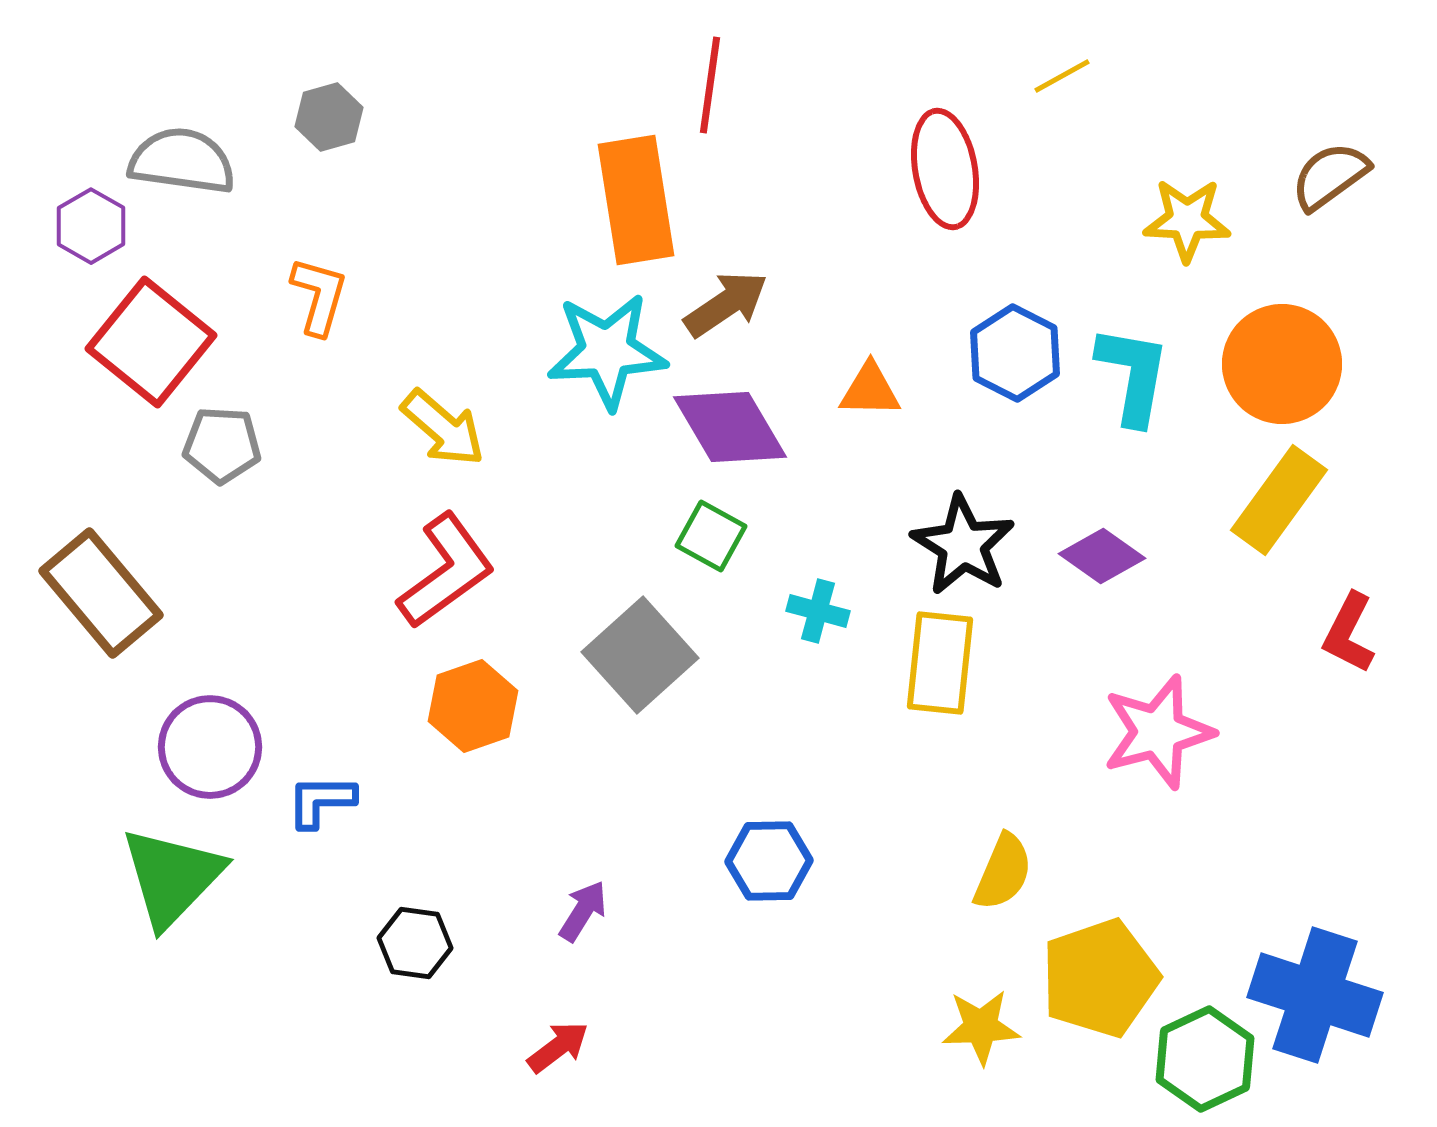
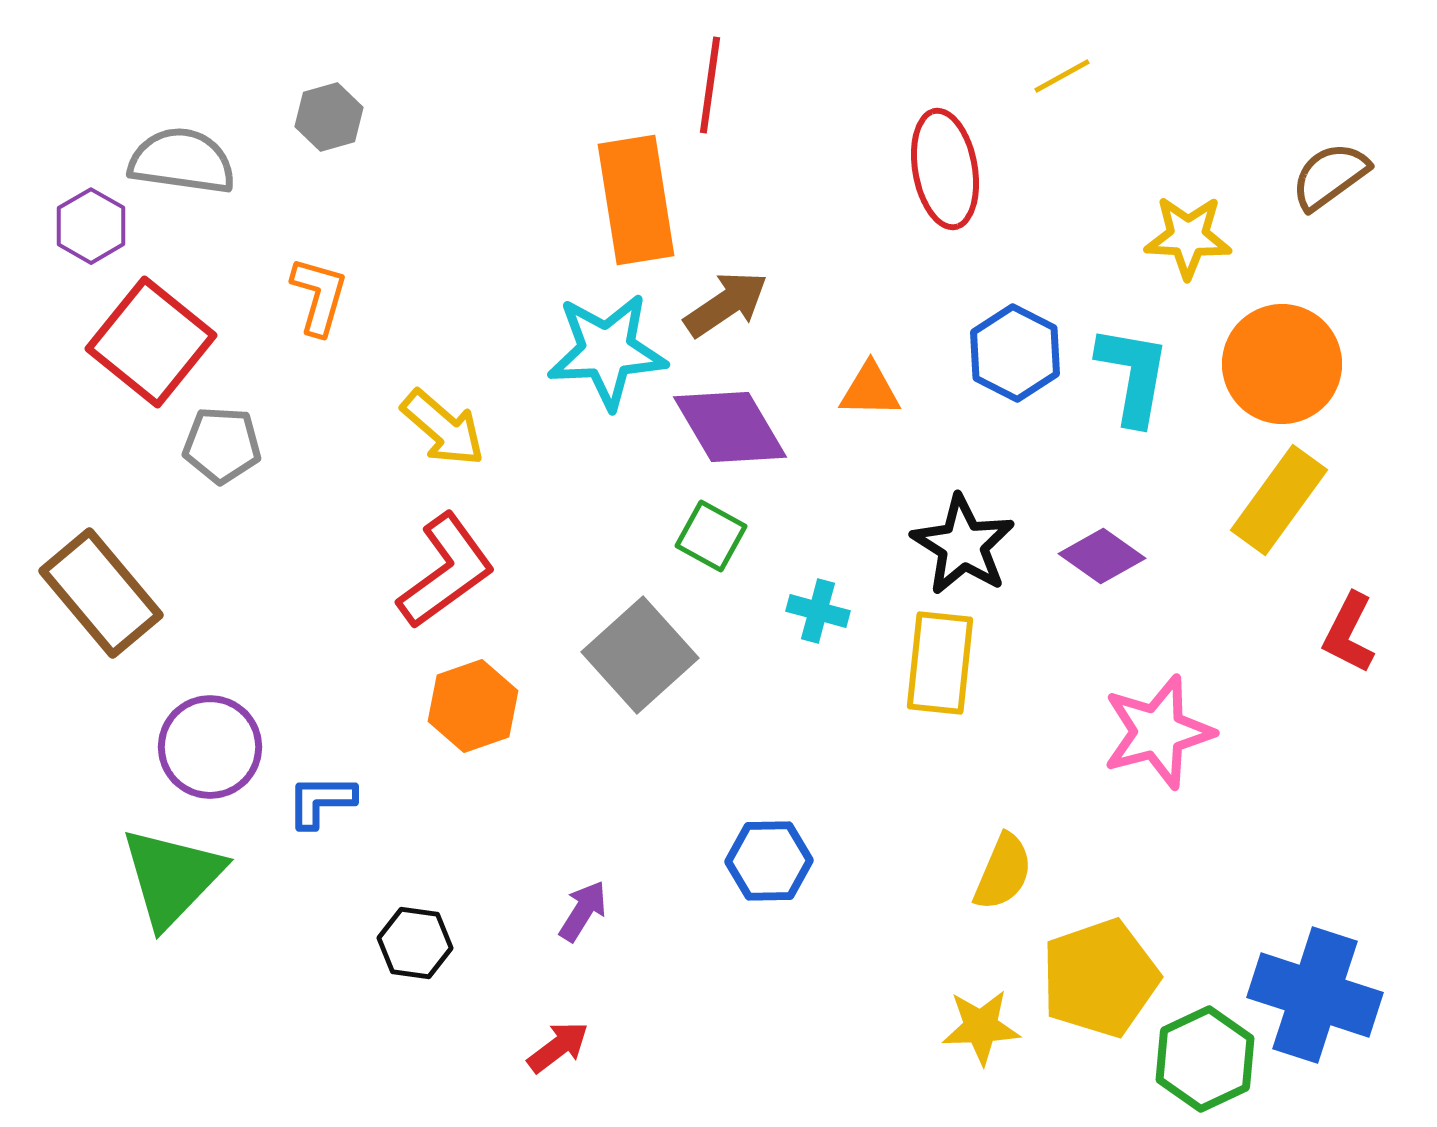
yellow star at (1187, 220): moved 1 px right, 17 px down
